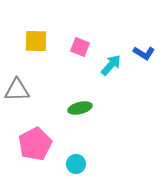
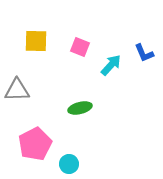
blue L-shape: rotated 35 degrees clockwise
cyan circle: moved 7 px left
